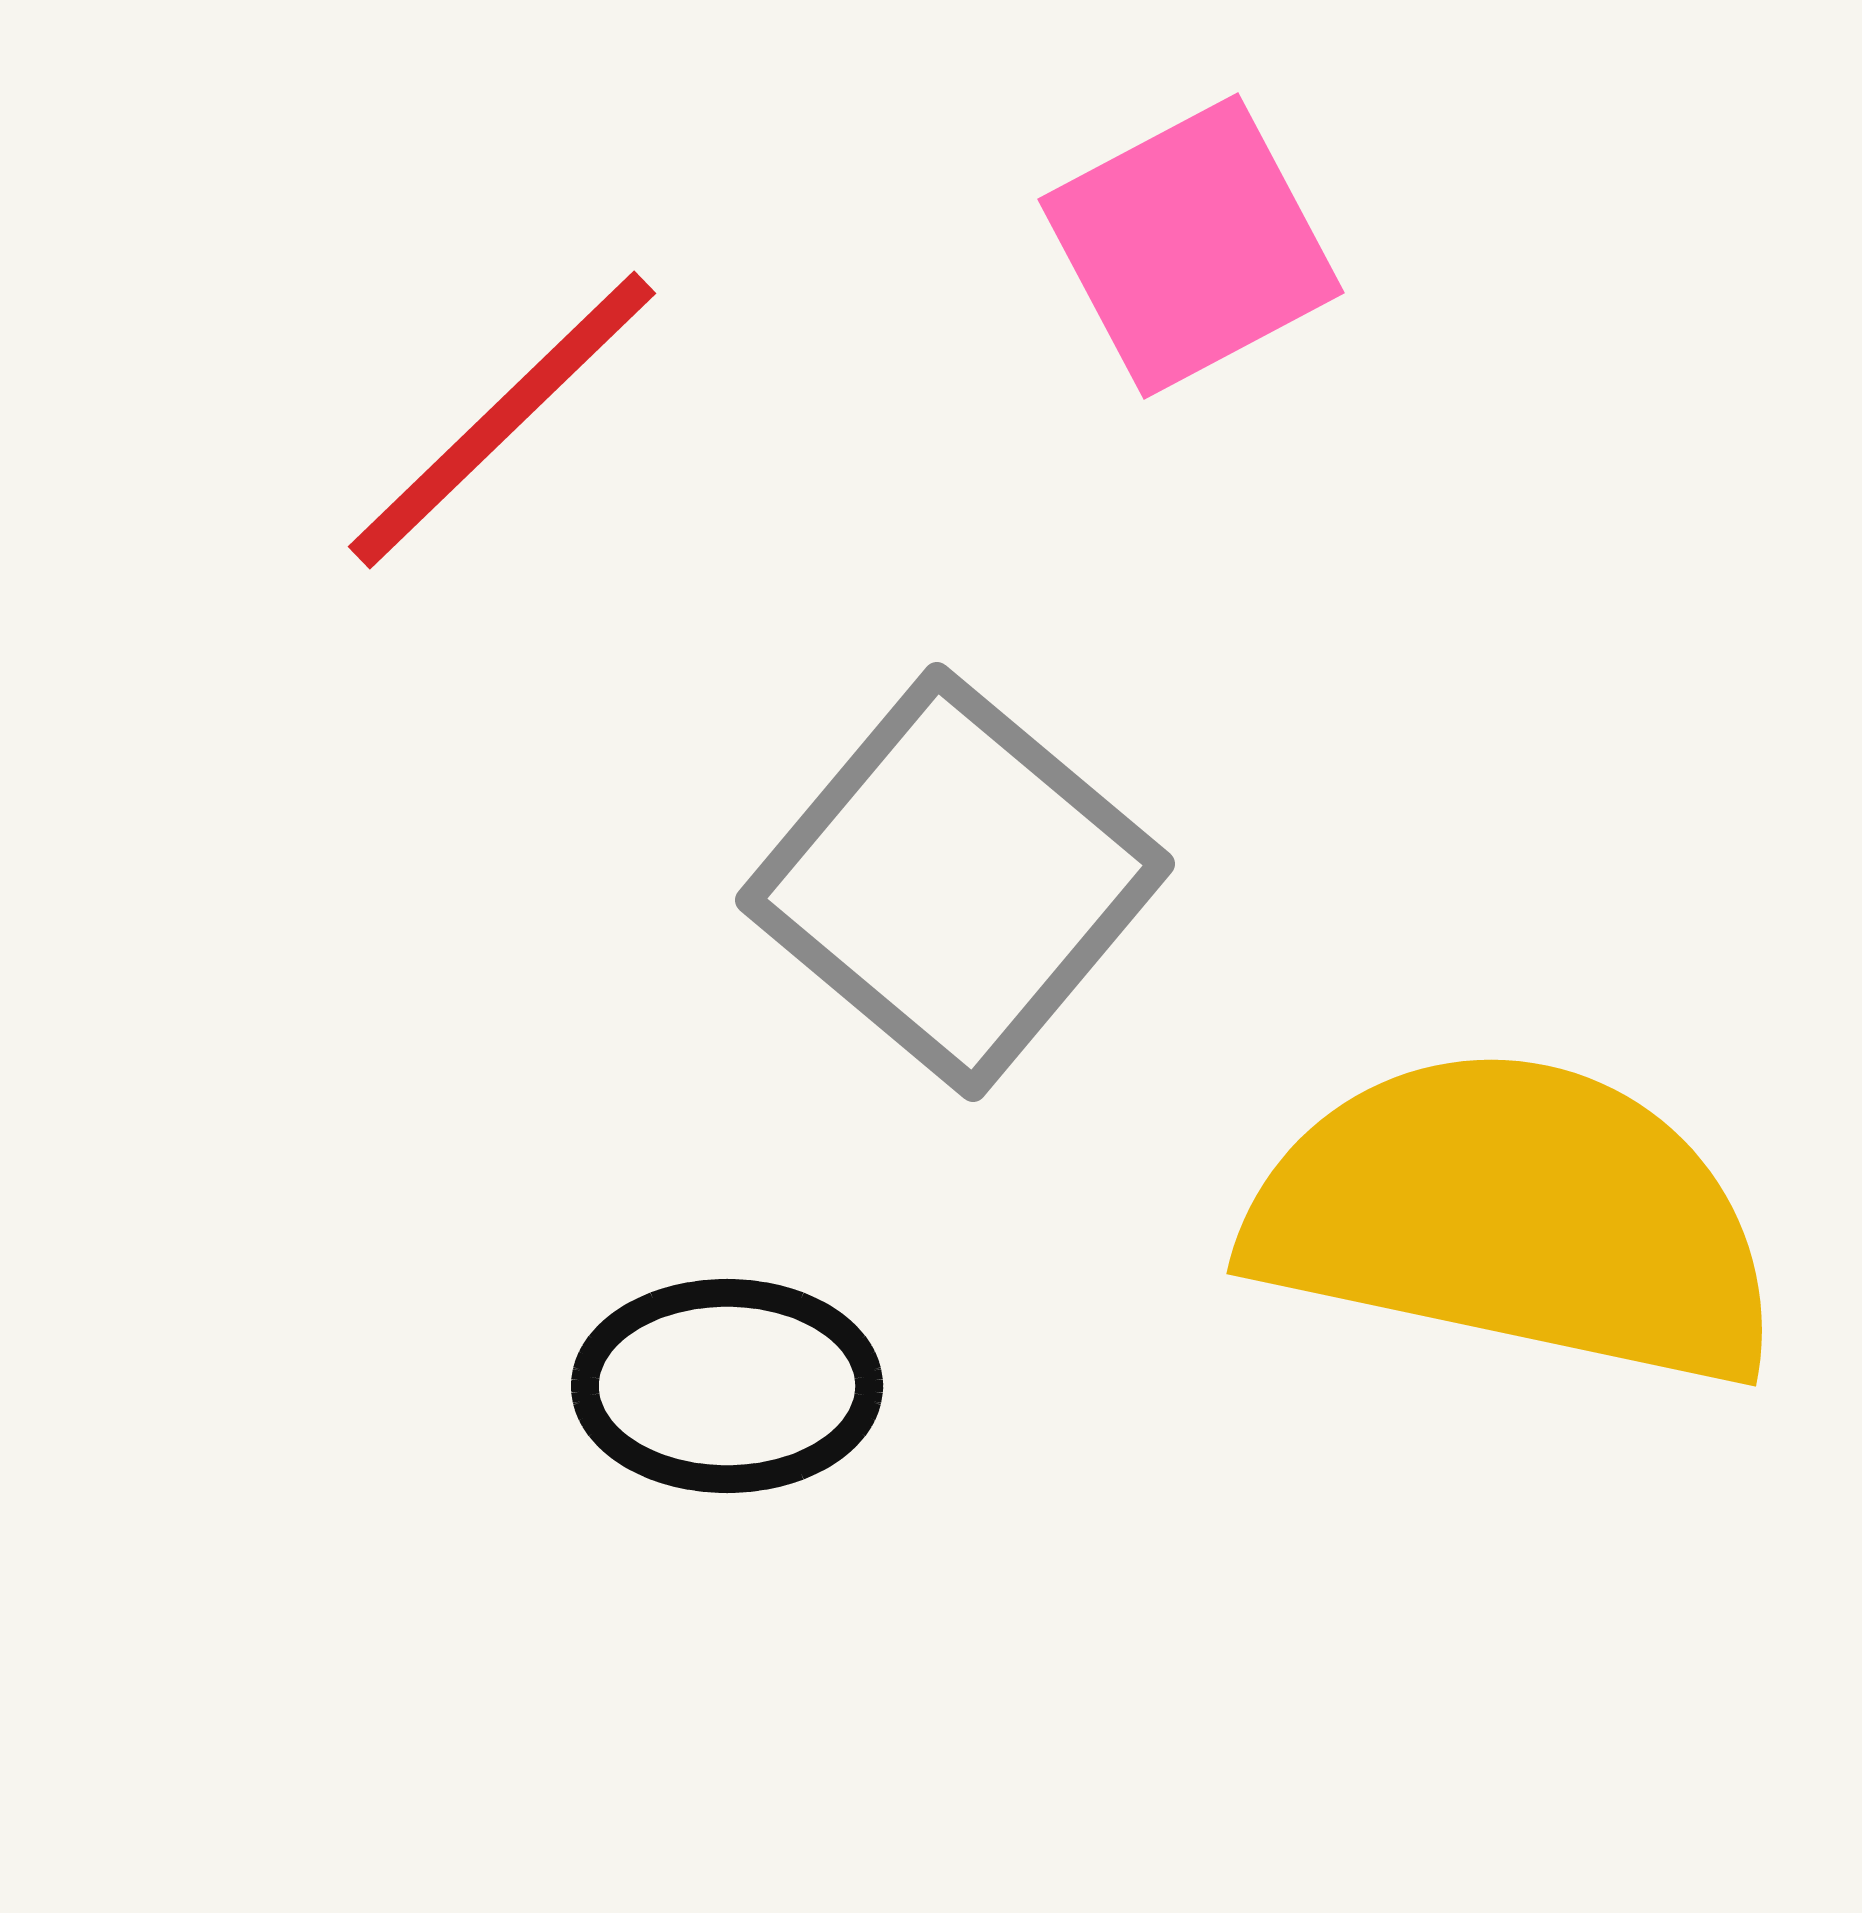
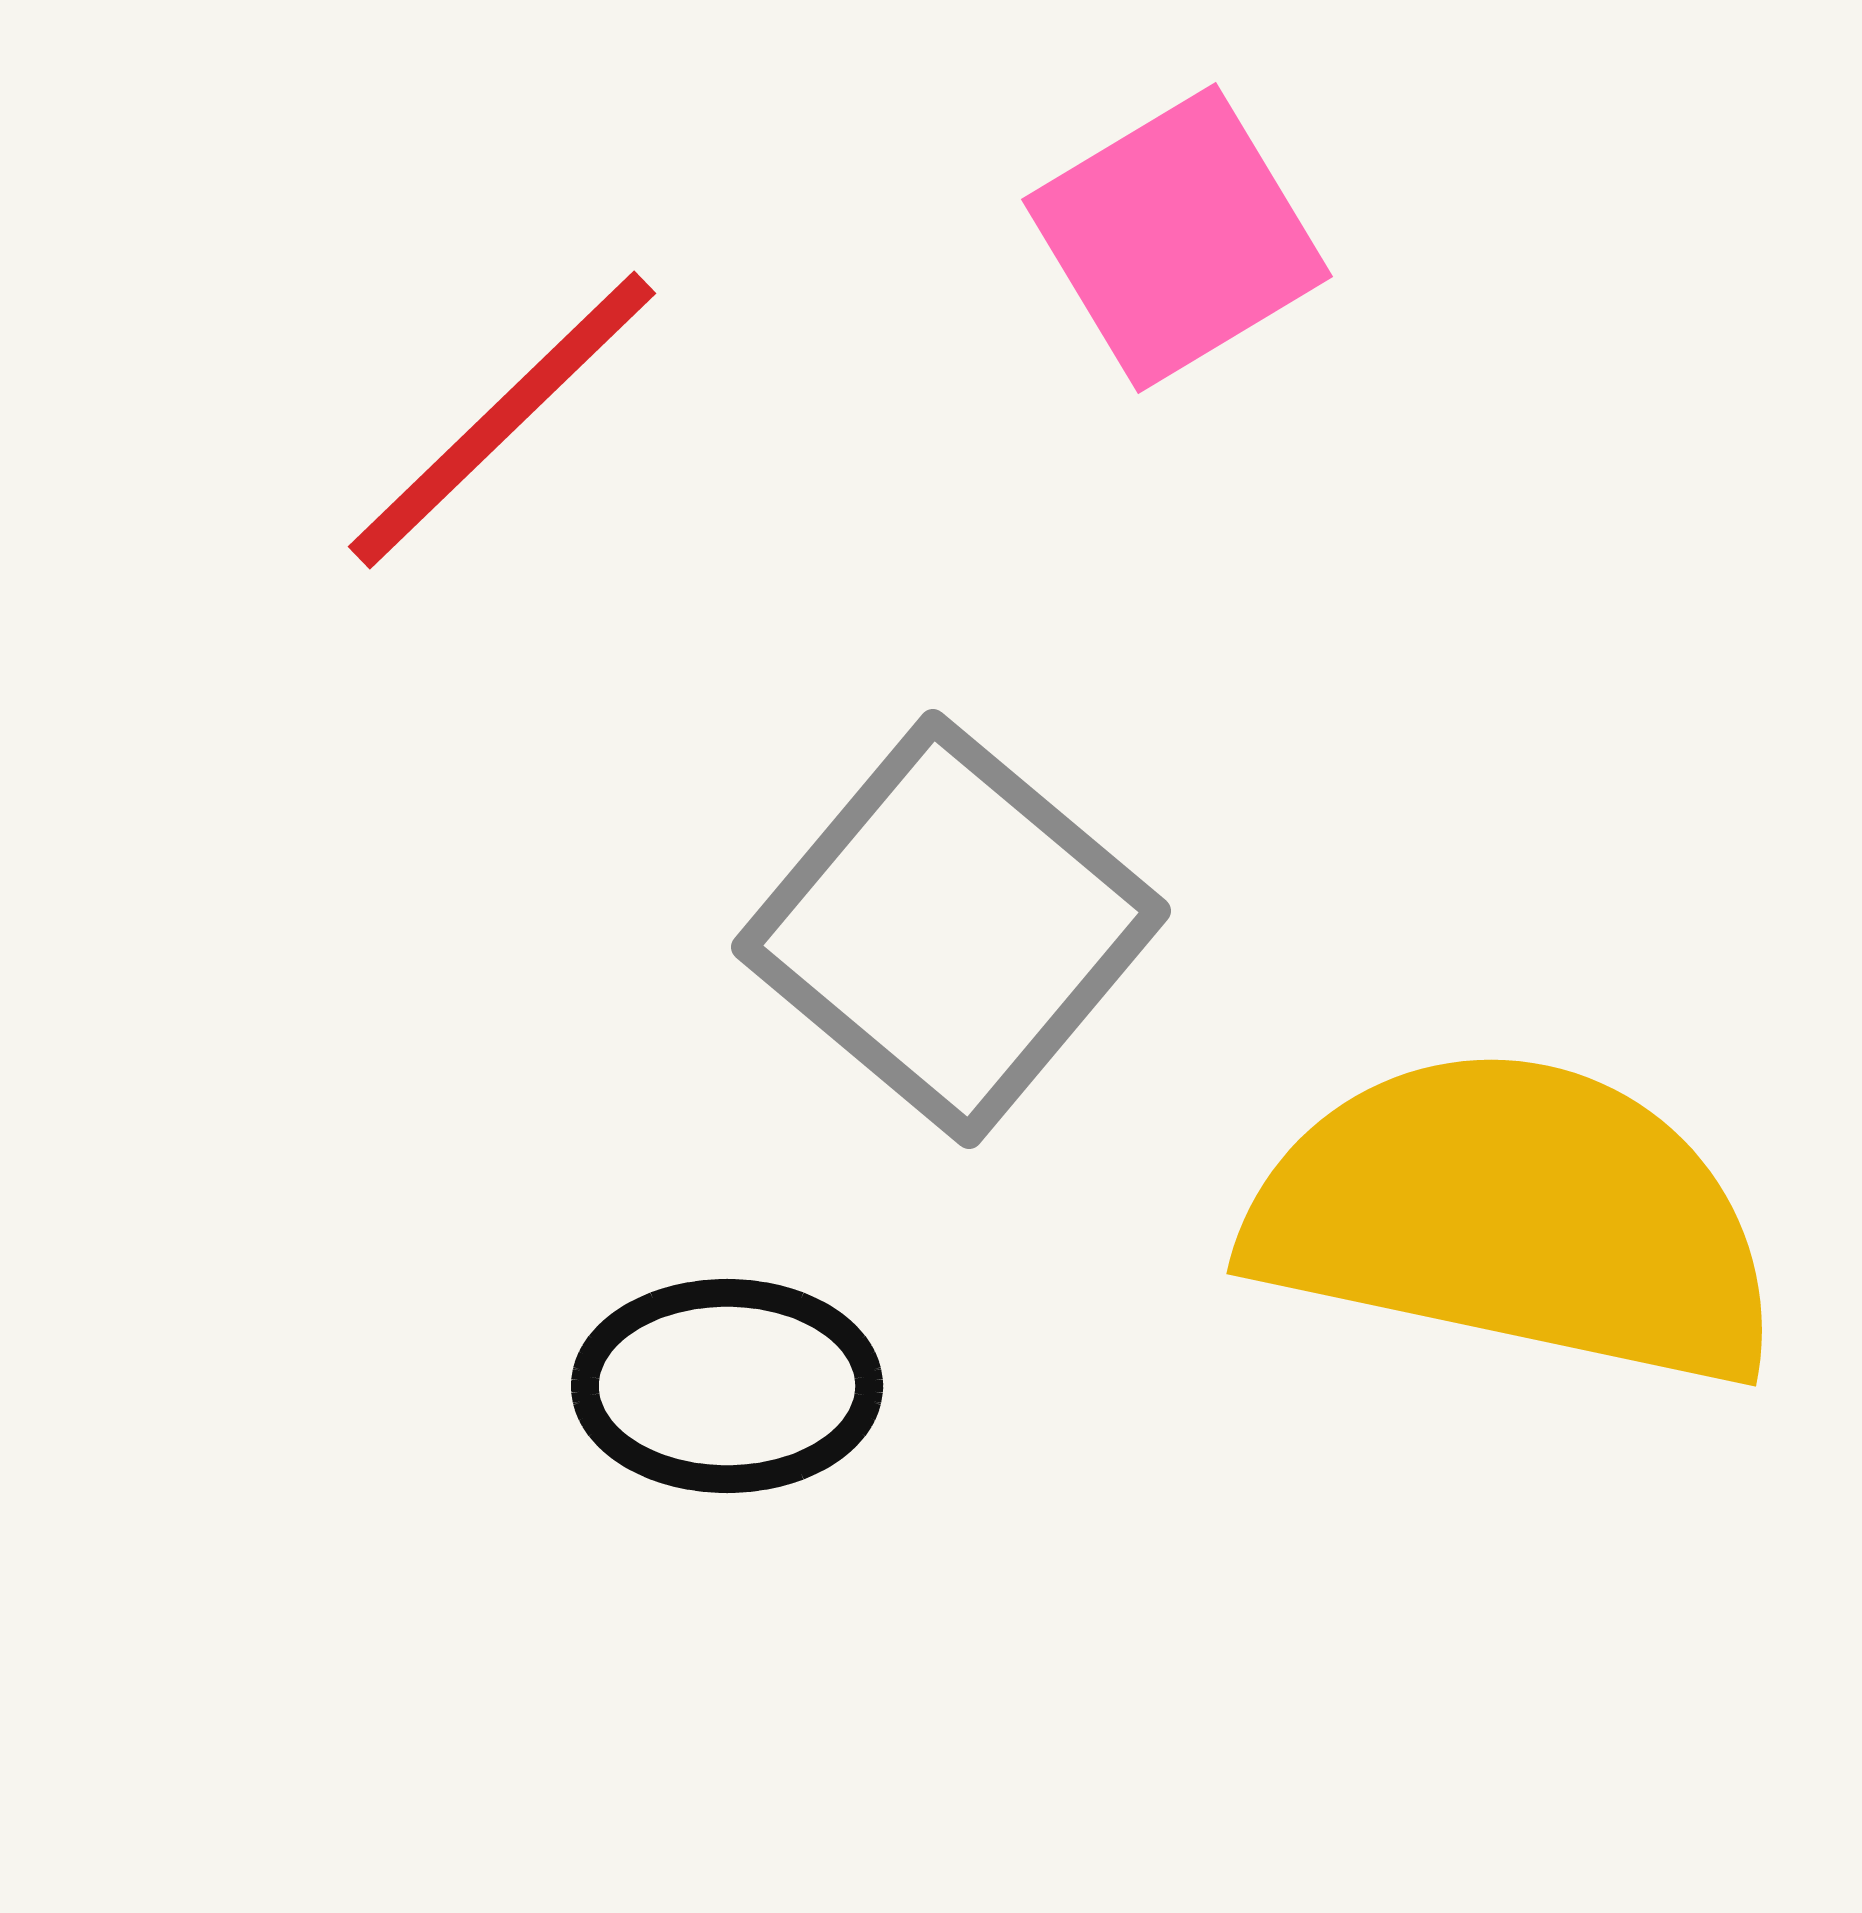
pink square: moved 14 px left, 8 px up; rotated 3 degrees counterclockwise
gray square: moved 4 px left, 47 px down
